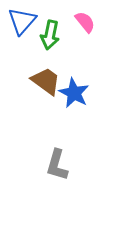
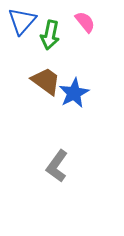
blue star: rotated 16 degrees clockwise
gray L-shape: moved 1 px down; rotated 20 degrees clockwise
